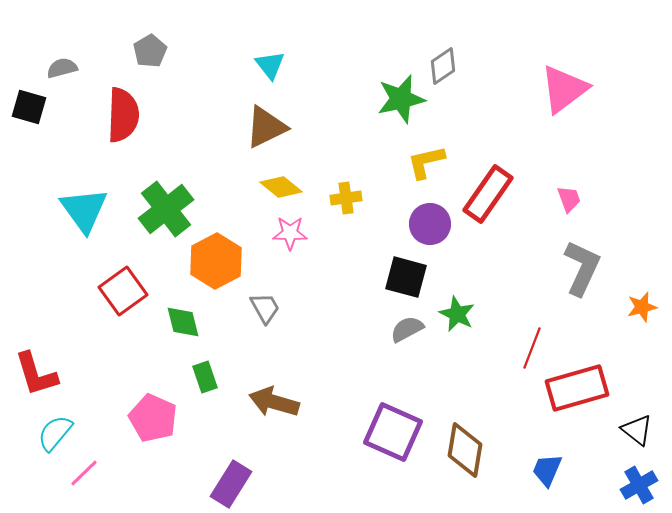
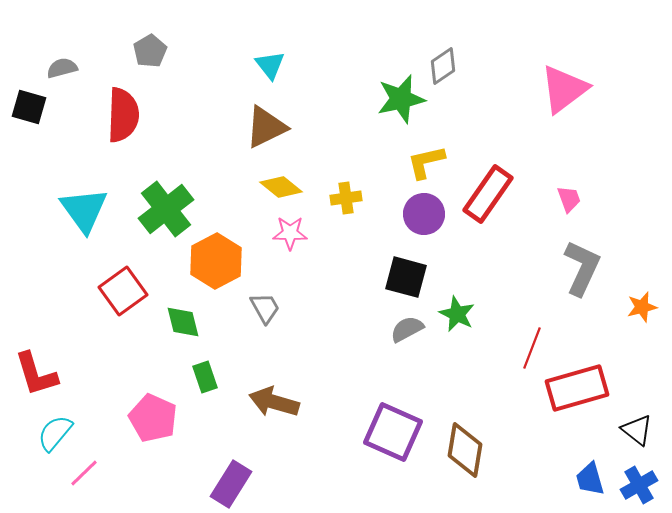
purple circle at (430, 224): moved 6 px left, 10 px up
blue trapezoid at (547, 470): moved 43 px right, 9 px down; rotated 39 degrees counterclockwise
